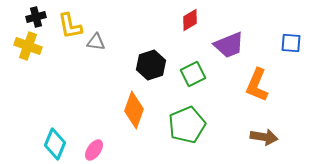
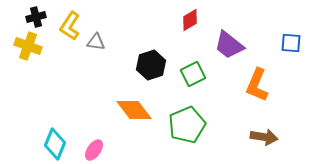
yellow L-shape: rotated 44 degrees clockwise
purple trapezoid: rotated 60 degrees clockwise
orange diamond: rotated 57 degrees counterclockwise
